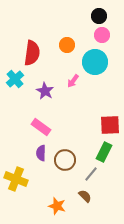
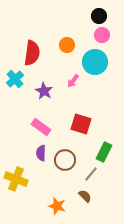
purple star: moved 1 px left
red square: moved 29 px left, 1 px up; rotated 20 degrees clockwise
